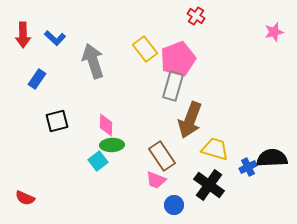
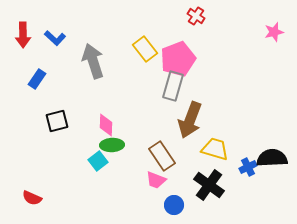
red semicircle: moved 7 px right
